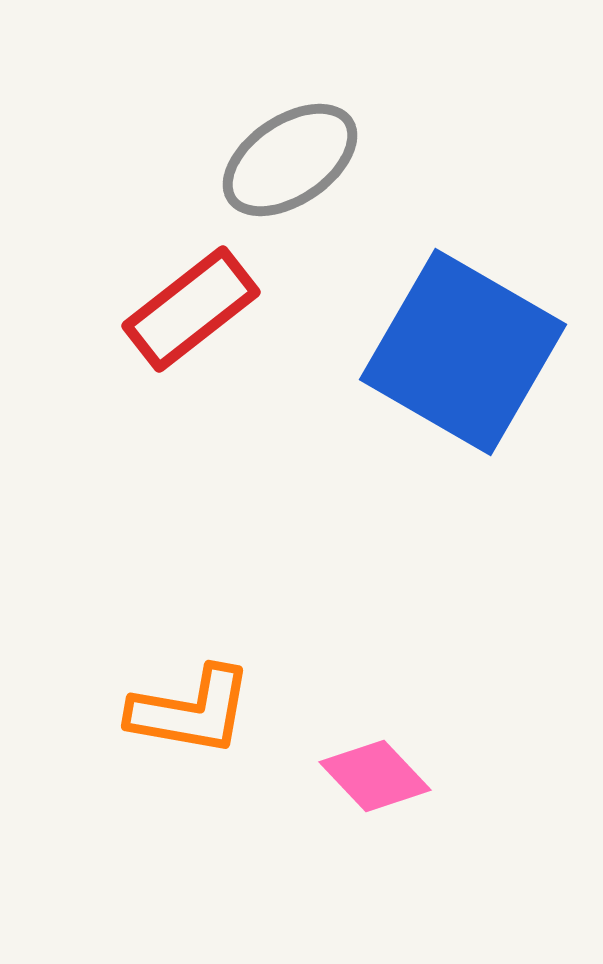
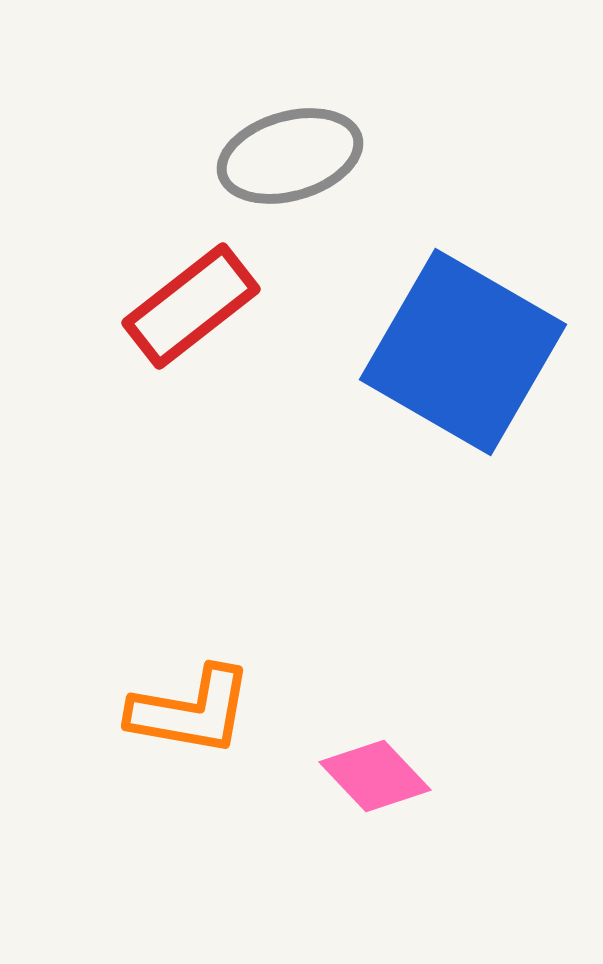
gray ellipse: moved 4 px up; rotated 18 degrees clockwise
red rectangle: moved 3 px up
